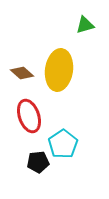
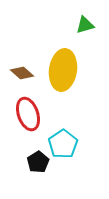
yellow ellipse: moved 4 px right
red ellipse: moved 1 px left, 2 px up
black pentagon: rotated 25 degrees counterclockwise
